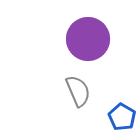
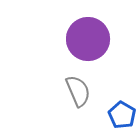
blue pentagon: moved 2 px up
